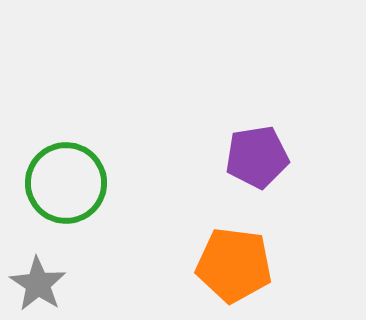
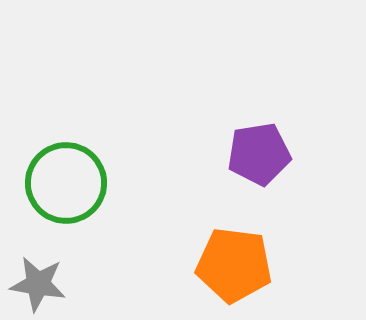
purple pentagon: moved 2 px right, 3 px up
gray star: rotated 24 degrees counterclockwise
